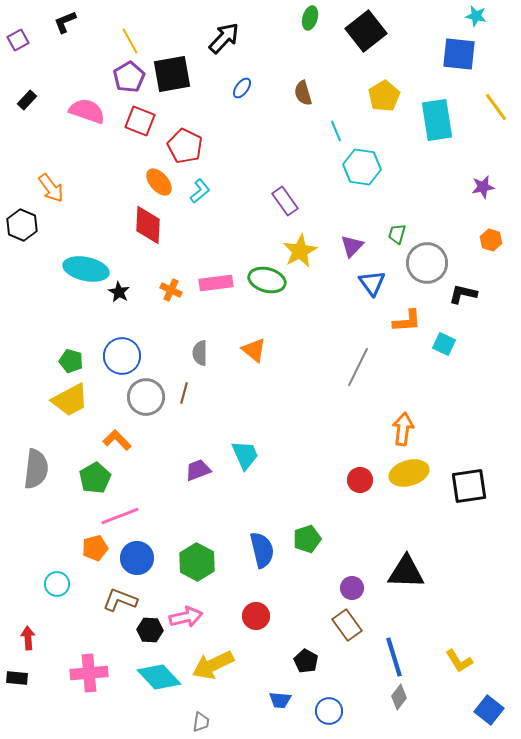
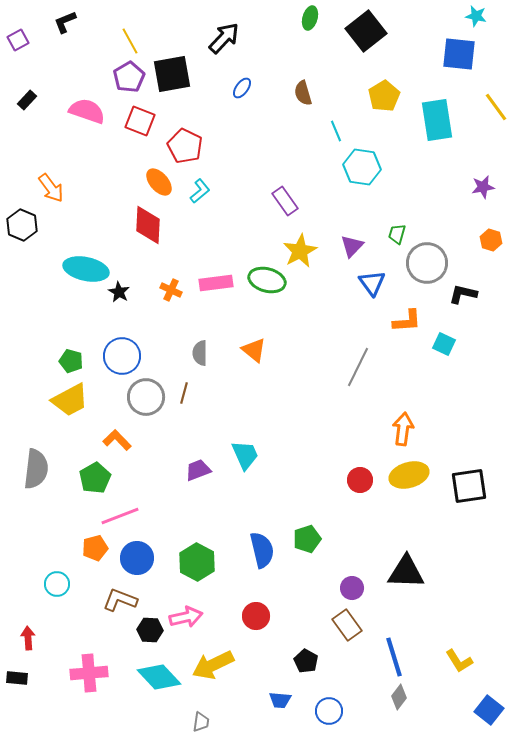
yellow ellipse at (409, 473): moved 2 px down
